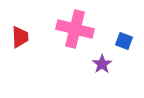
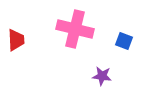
red trapezoid: moved 4 px left, 3 px down
purple star: moved 12 px down; rotated 30 degrees counterclockwise
